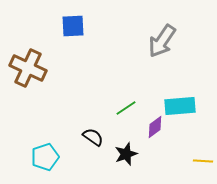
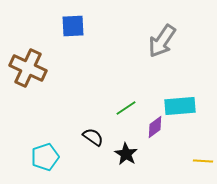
black star: rotated 20 degrees counterclockwise
